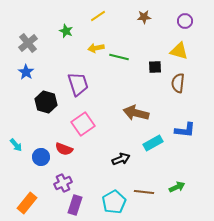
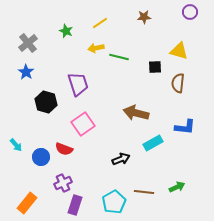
yellow line: moved 2 px right, 7 px down
purple circle: moved 5 px right, 9 px up
blue L-shape: moved 3 px up
